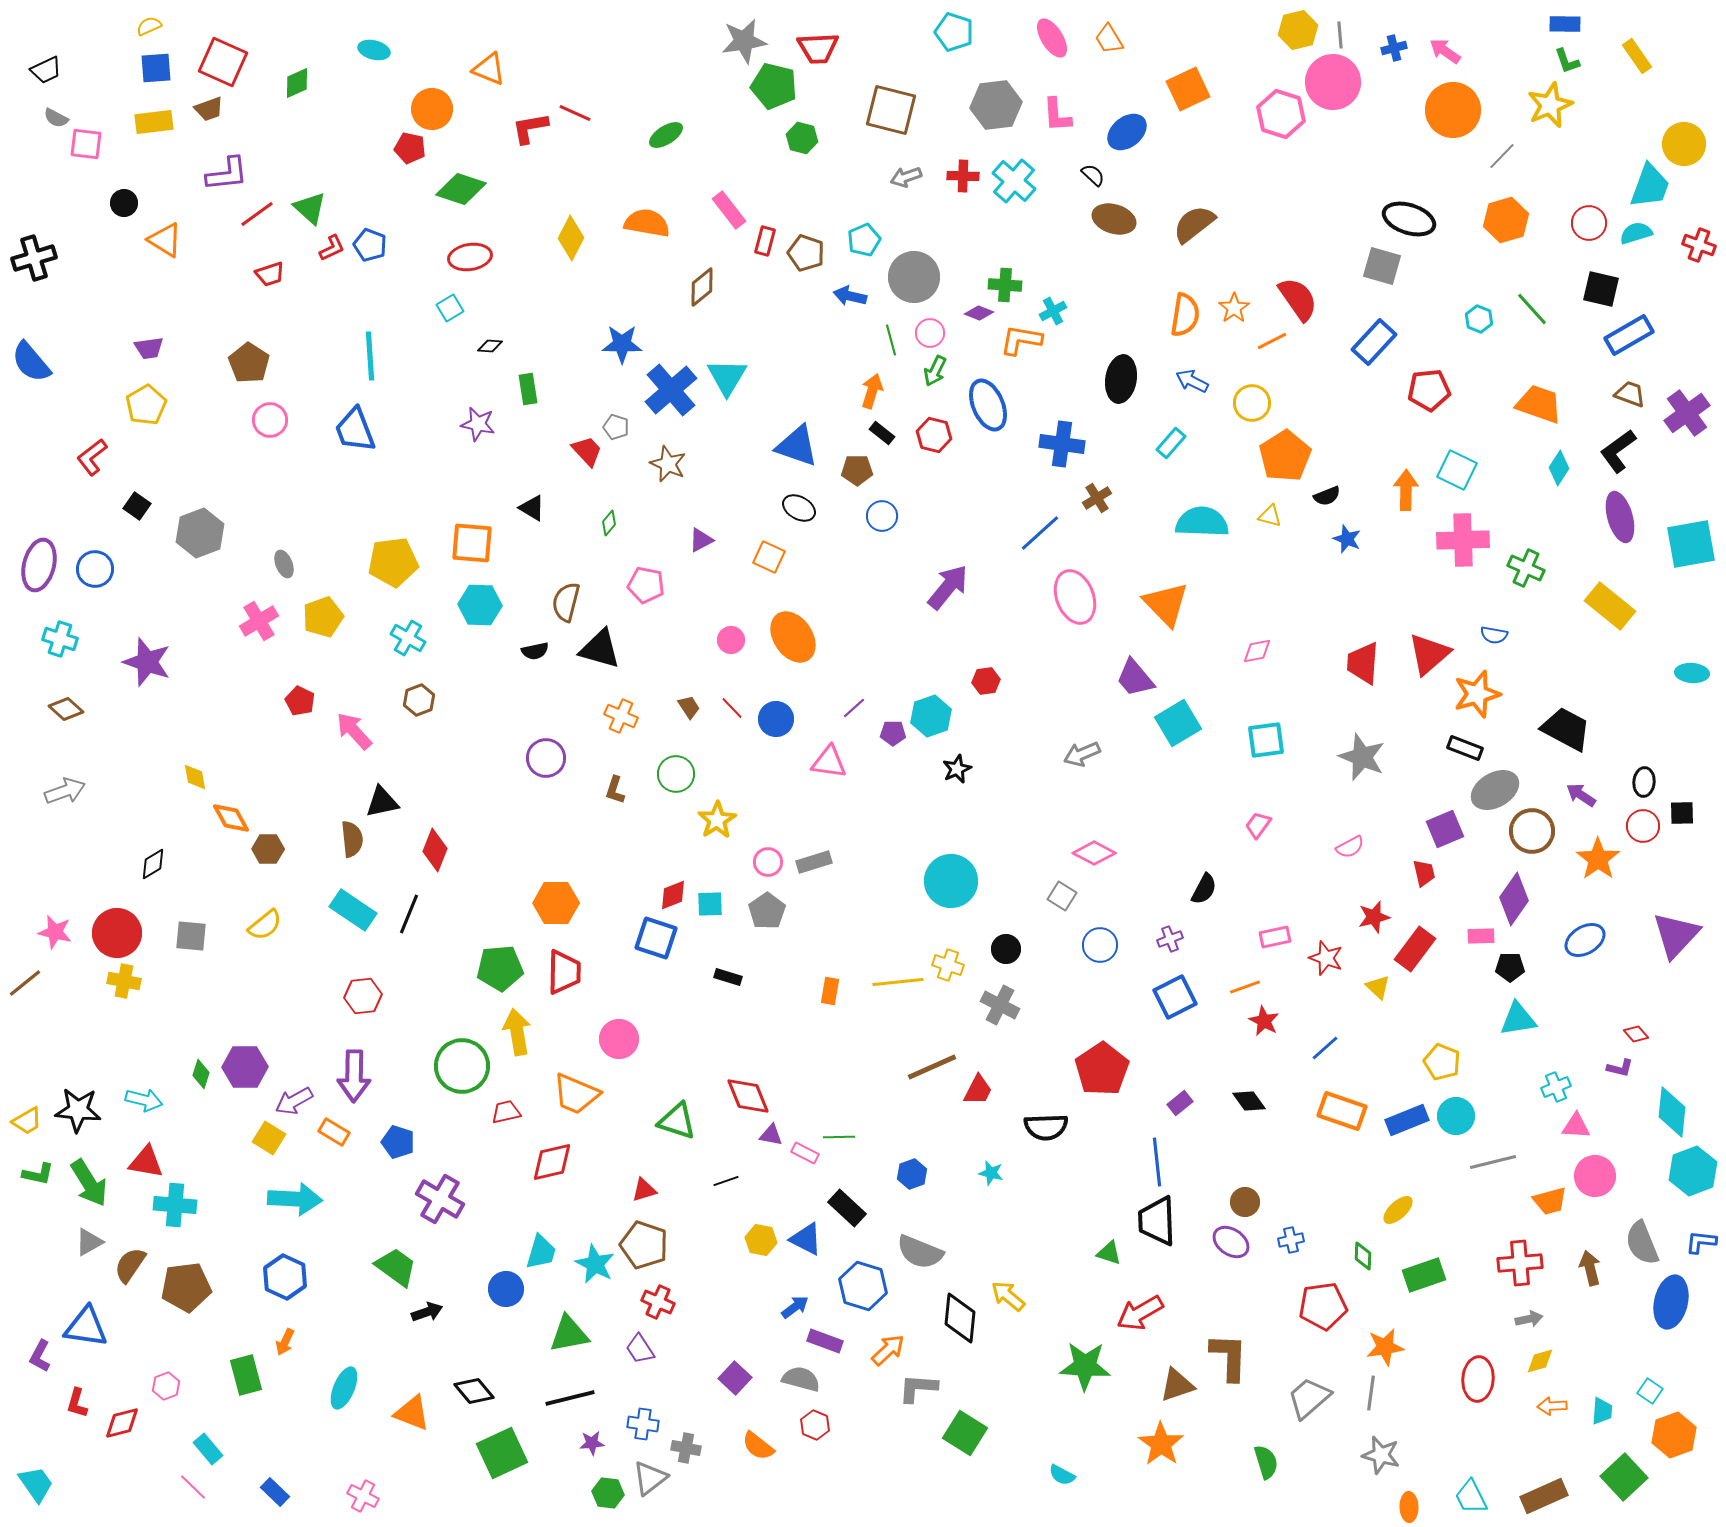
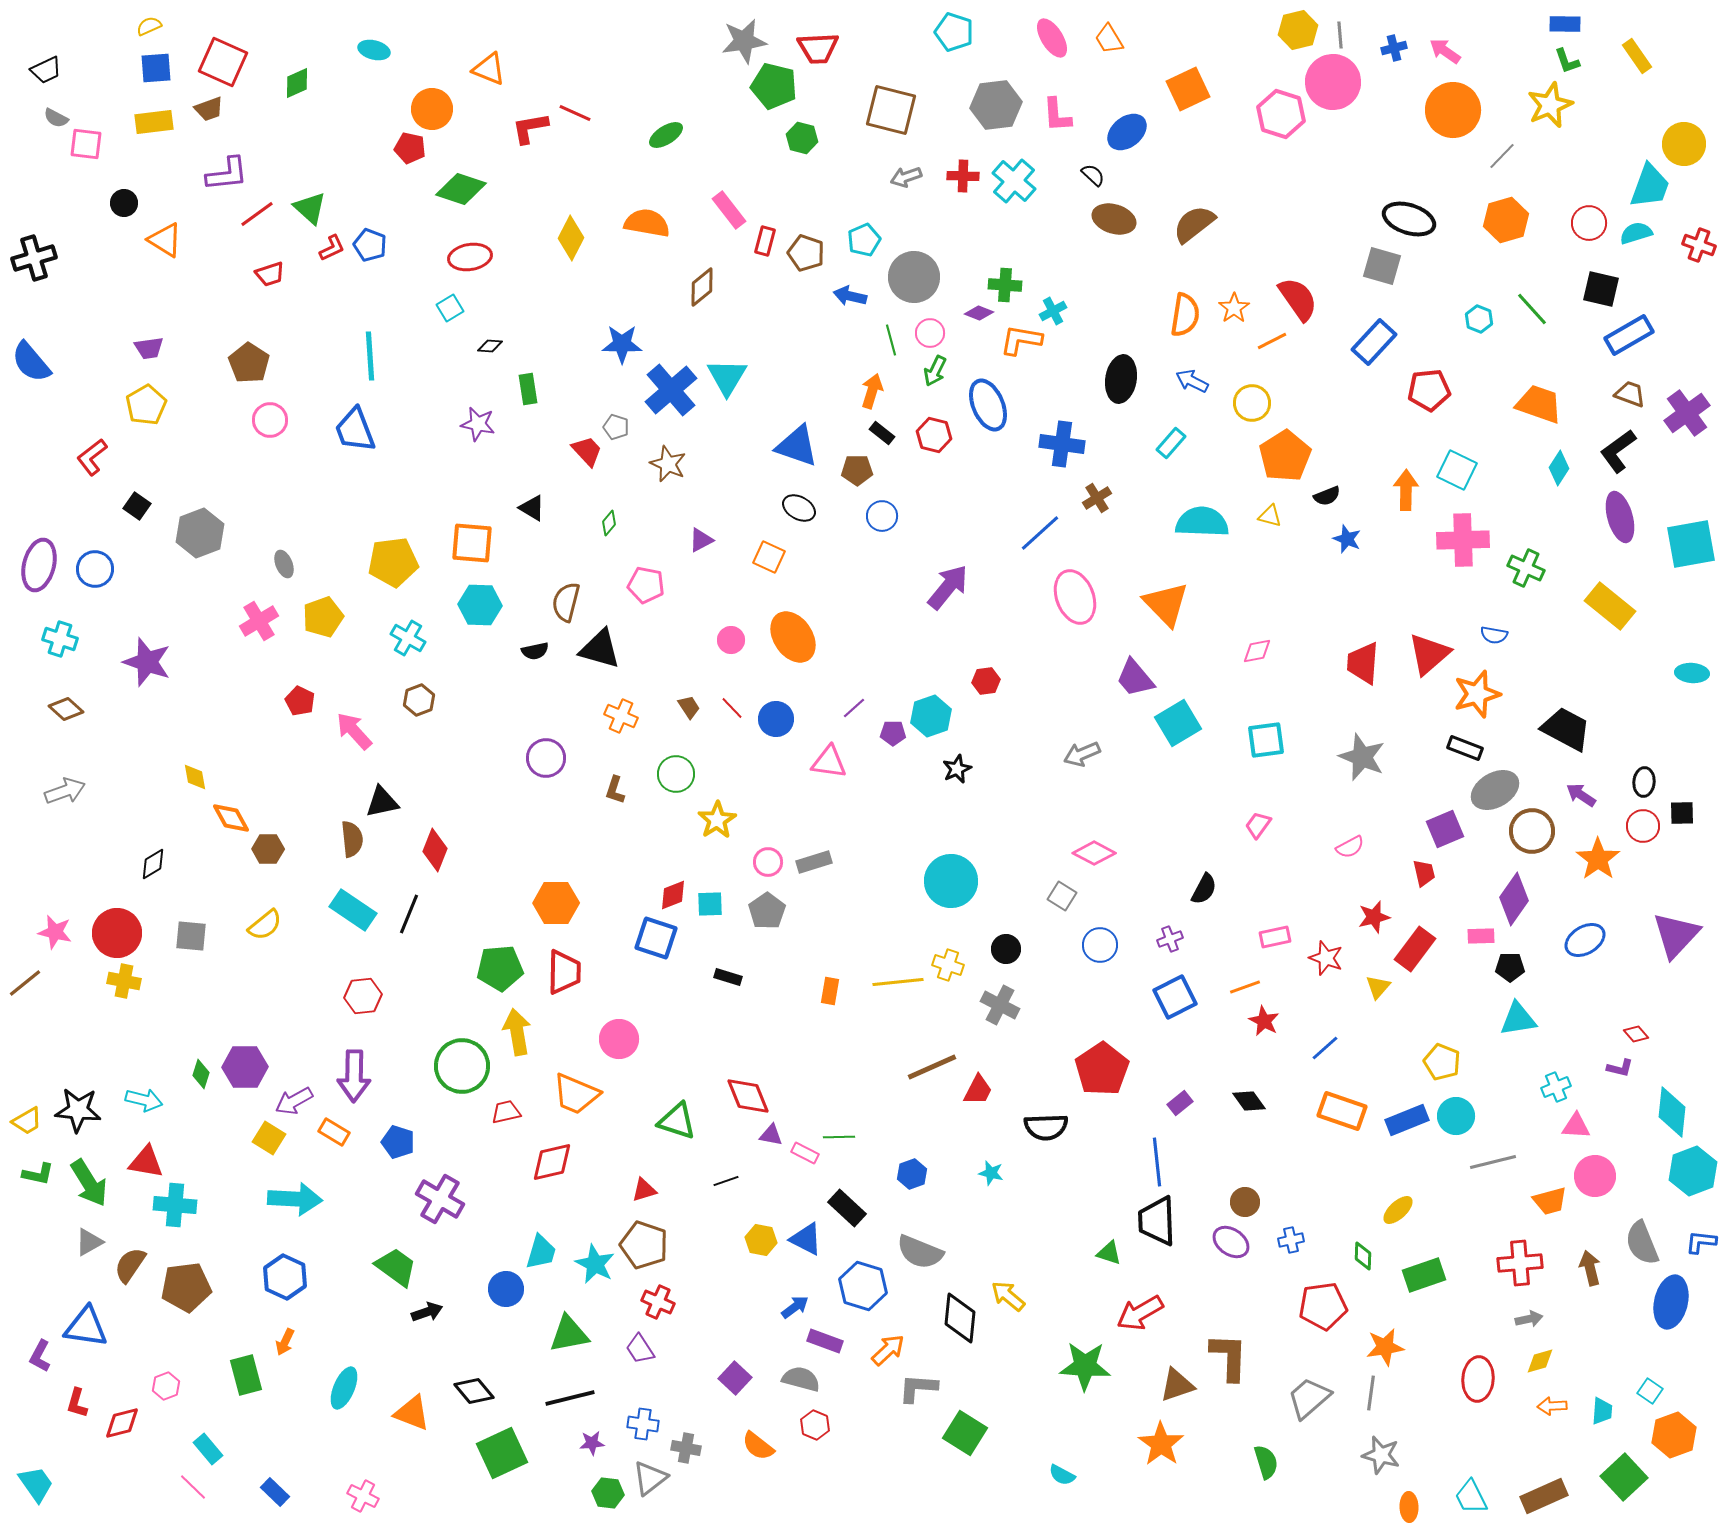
yellow triangle at (1378, 987): rotated 28 degrees clockwise
